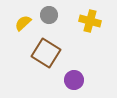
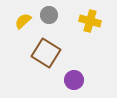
yellow semicircle: moved 2 px up
